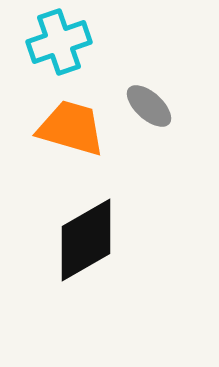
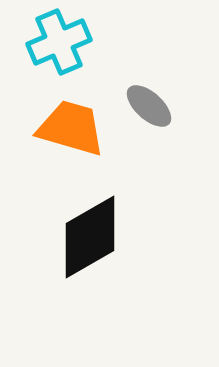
cyan cross: rotated 4 degrees counterclockwise
black diamond: moved 4 px right, 3 px up
